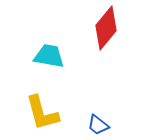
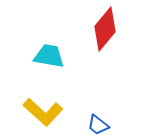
red diamond: moved 1 px left, 1 px down
yellow L-shape: moved 1 px right, 1 px up; rotated 33 degrees counterclockwise
